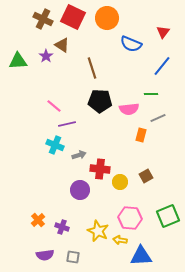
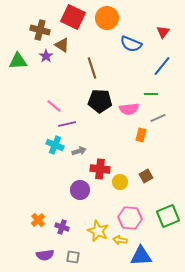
brown cross: moved 3 px left, 11 px down; rotated 12 degrees counterclockwise
gray arrow: moved 4 px up
